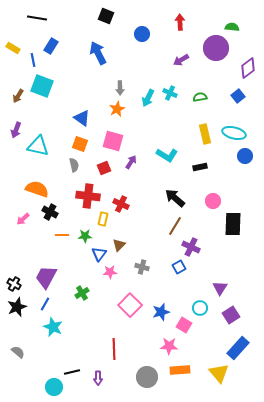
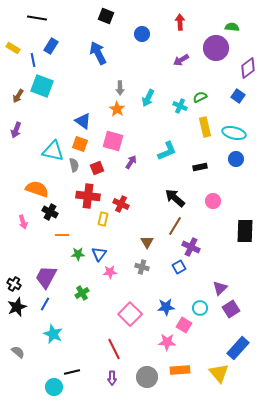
cyan cross at (170, 93): moved 10 px right, 13 px down
blue square at (238, 96): rotated 16 degrees counterclockwise
green semicircle at (200, 97): rotated 16 degrees counterclockwise
orange star at (117, 109): rotated 14 degrees counterclockwise
blue triangle at (82, 118): moved 1 px right, 3 px down
yellow rectangle at (205, 134): moved 7 px up
cyan triangle at (38, 146): moved 15 px right, 5 px down
cyan L-shape at (167, 155): moved 4 px up; rotated 55 degrees counterclockwise
blue circle at (245, 156): moved 9 px left, 3 px down
red square at (104, 168): moved 7 px left
pink arrow at (23, 219): moved 3 px down; rotated 64 degrees counterclockwise
black rectangle at (233, 224): moved 12 px right, 7 px down
green star at (85, 236): moved 7 px left, 18 px down
brown triangle at (119, 245): moved 28 px right, 3 px up; rotated 16 degrees counterclockwise
purple triangle at (220, 288): rotated 14 degrees clockwise
pink square at (130, 305): moved 9 px down
blue star at (161, 312): moved 5 px right, 5 px up; rotated 12 degrees clockwise
purple square at (231, 315): moved 6 px up
cyan star at (53, 327): moved 7 px down
pink star at (169, 346): moved 2 px left, 4 px up
red line at (114, 349): rotated 25 degrees counterclockwise
purple arrow at (98, 378): moved 14 px right
